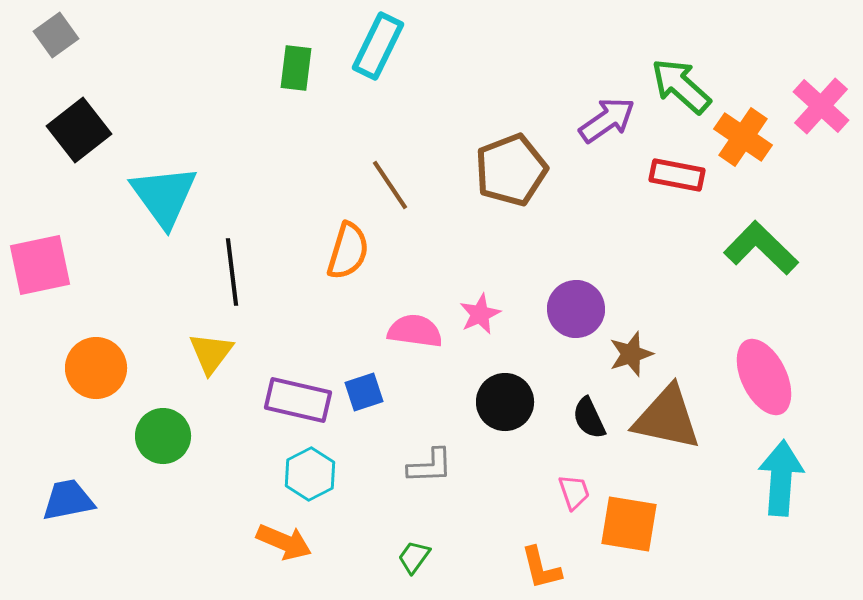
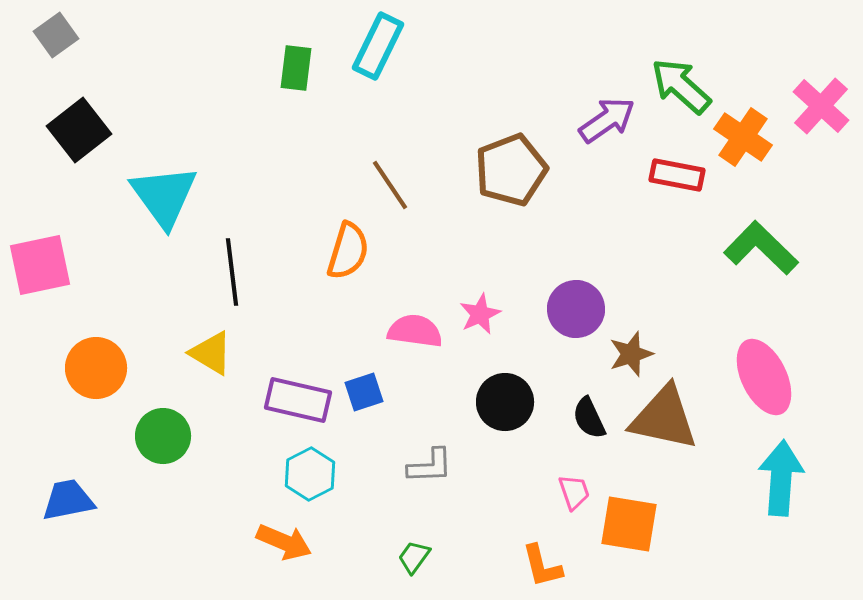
yellow triangle: rotated 36 degrees counterclockwise
brown triangle: moved 3 px left
orange L-shape: moved 1 px right, 2 px up
